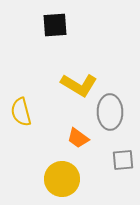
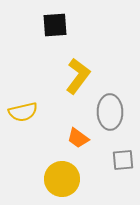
yellow L-shape: moved 1 px left, 9 px up; rotated 84 degrees counterclockwise
yellow semicircle: moved 2 px right; rotated 88 degrees counterclockwise
